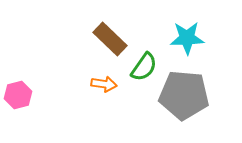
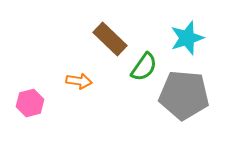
cyan star: rotated 16 degrees counterclockwise
orange arrow: moved 25 px left, 3 px up
pink hexagon: moved 12 px right, 8 px down
